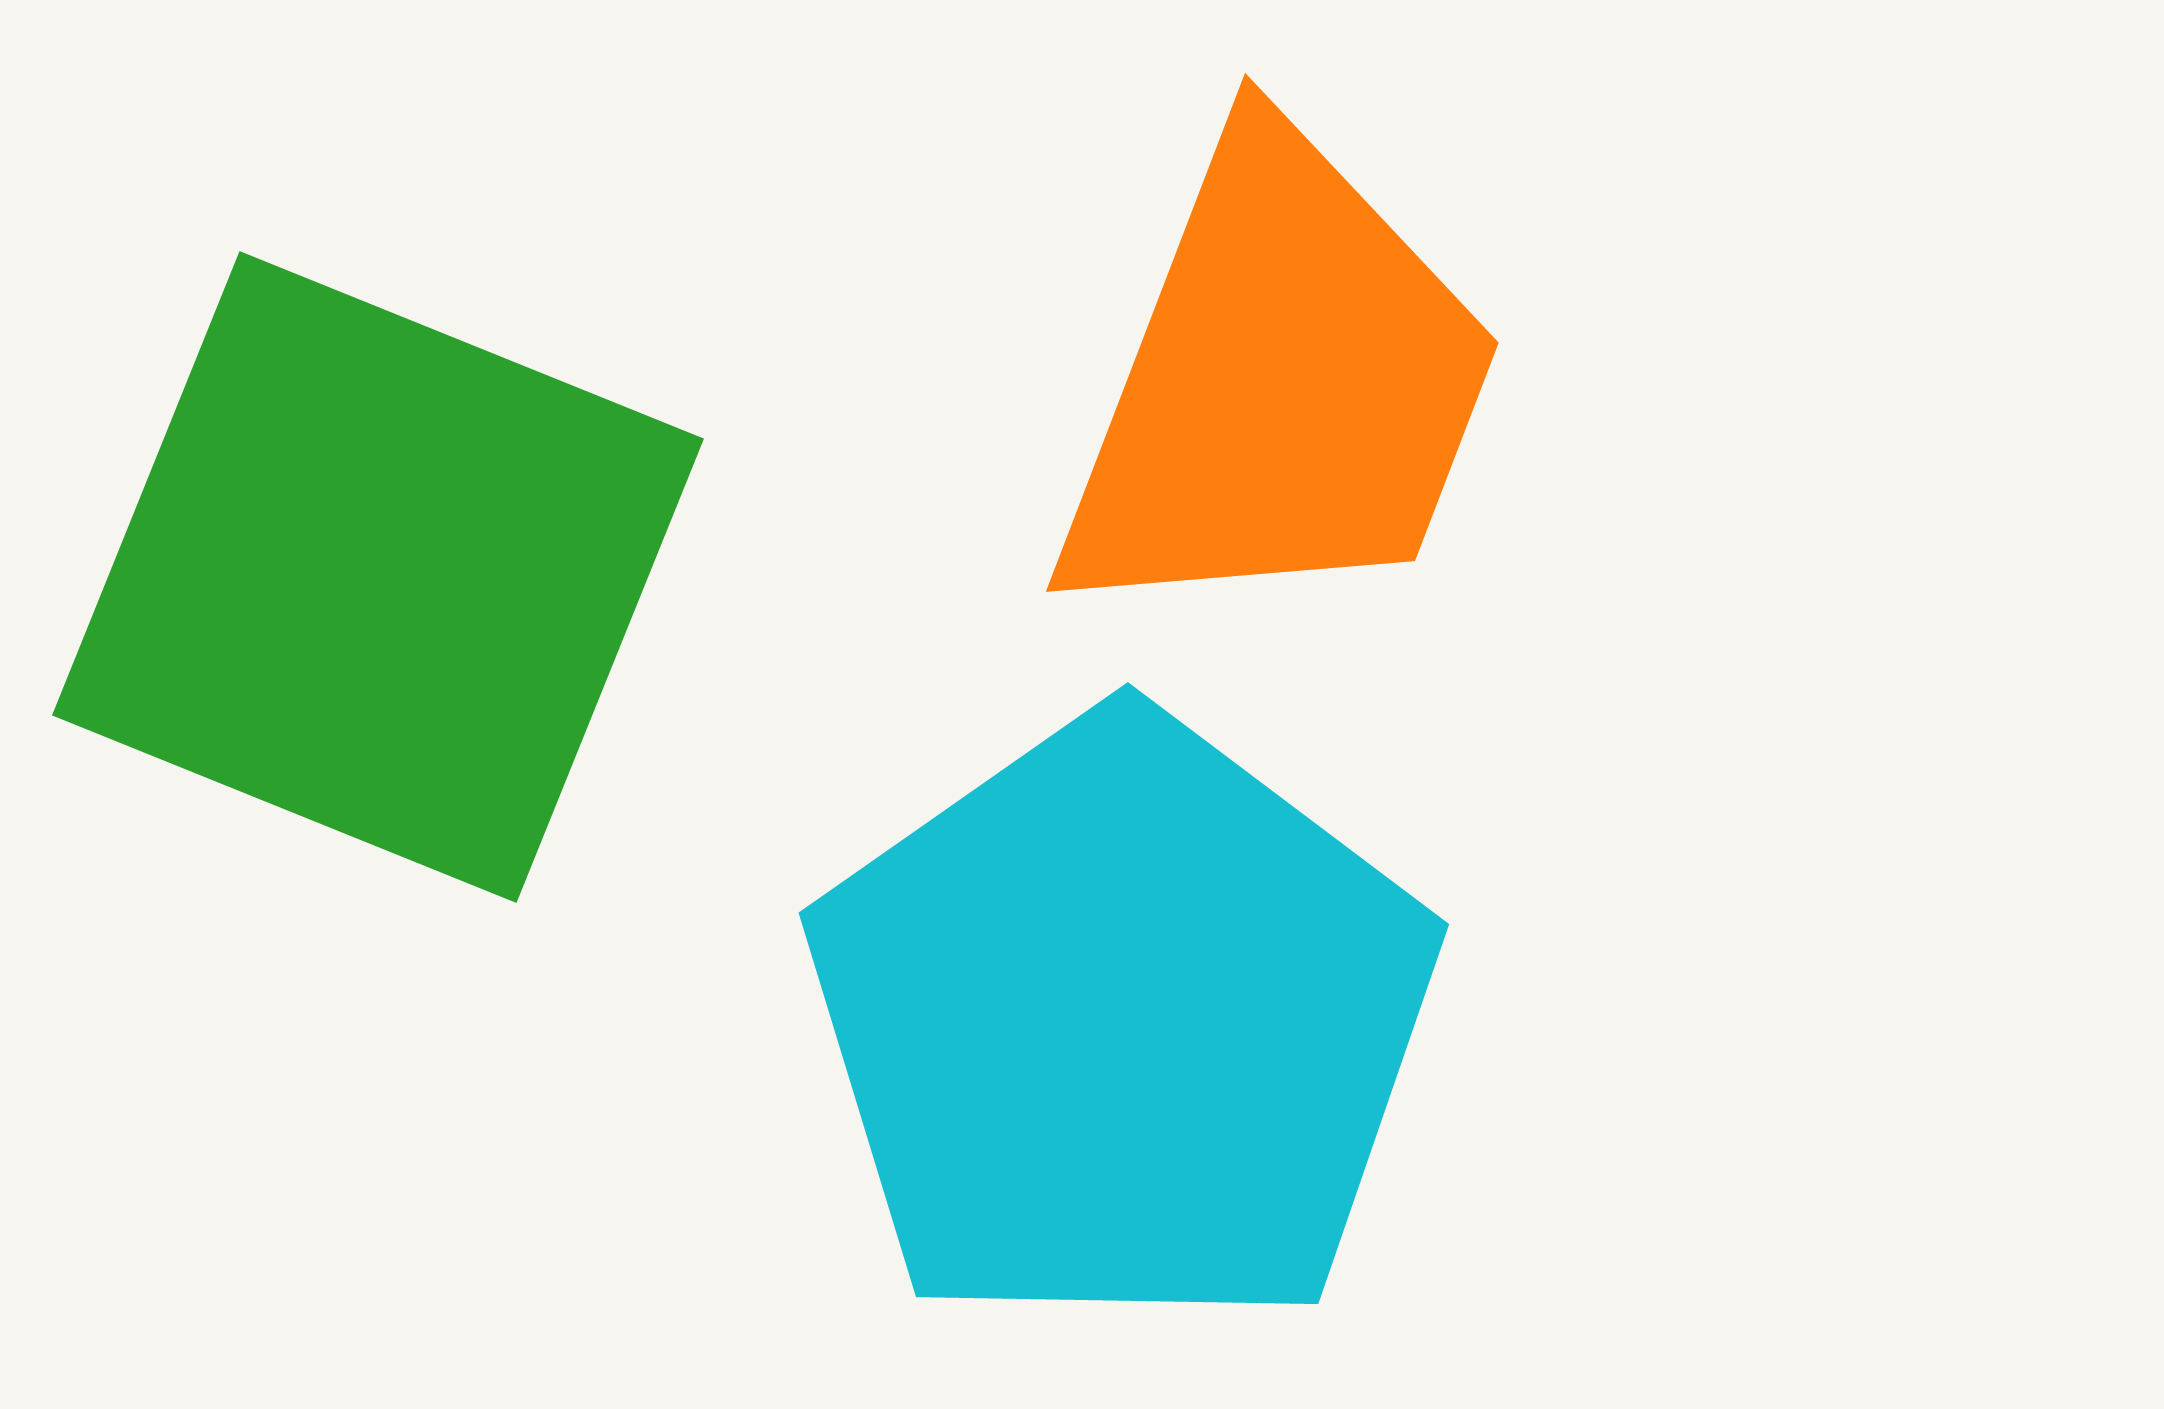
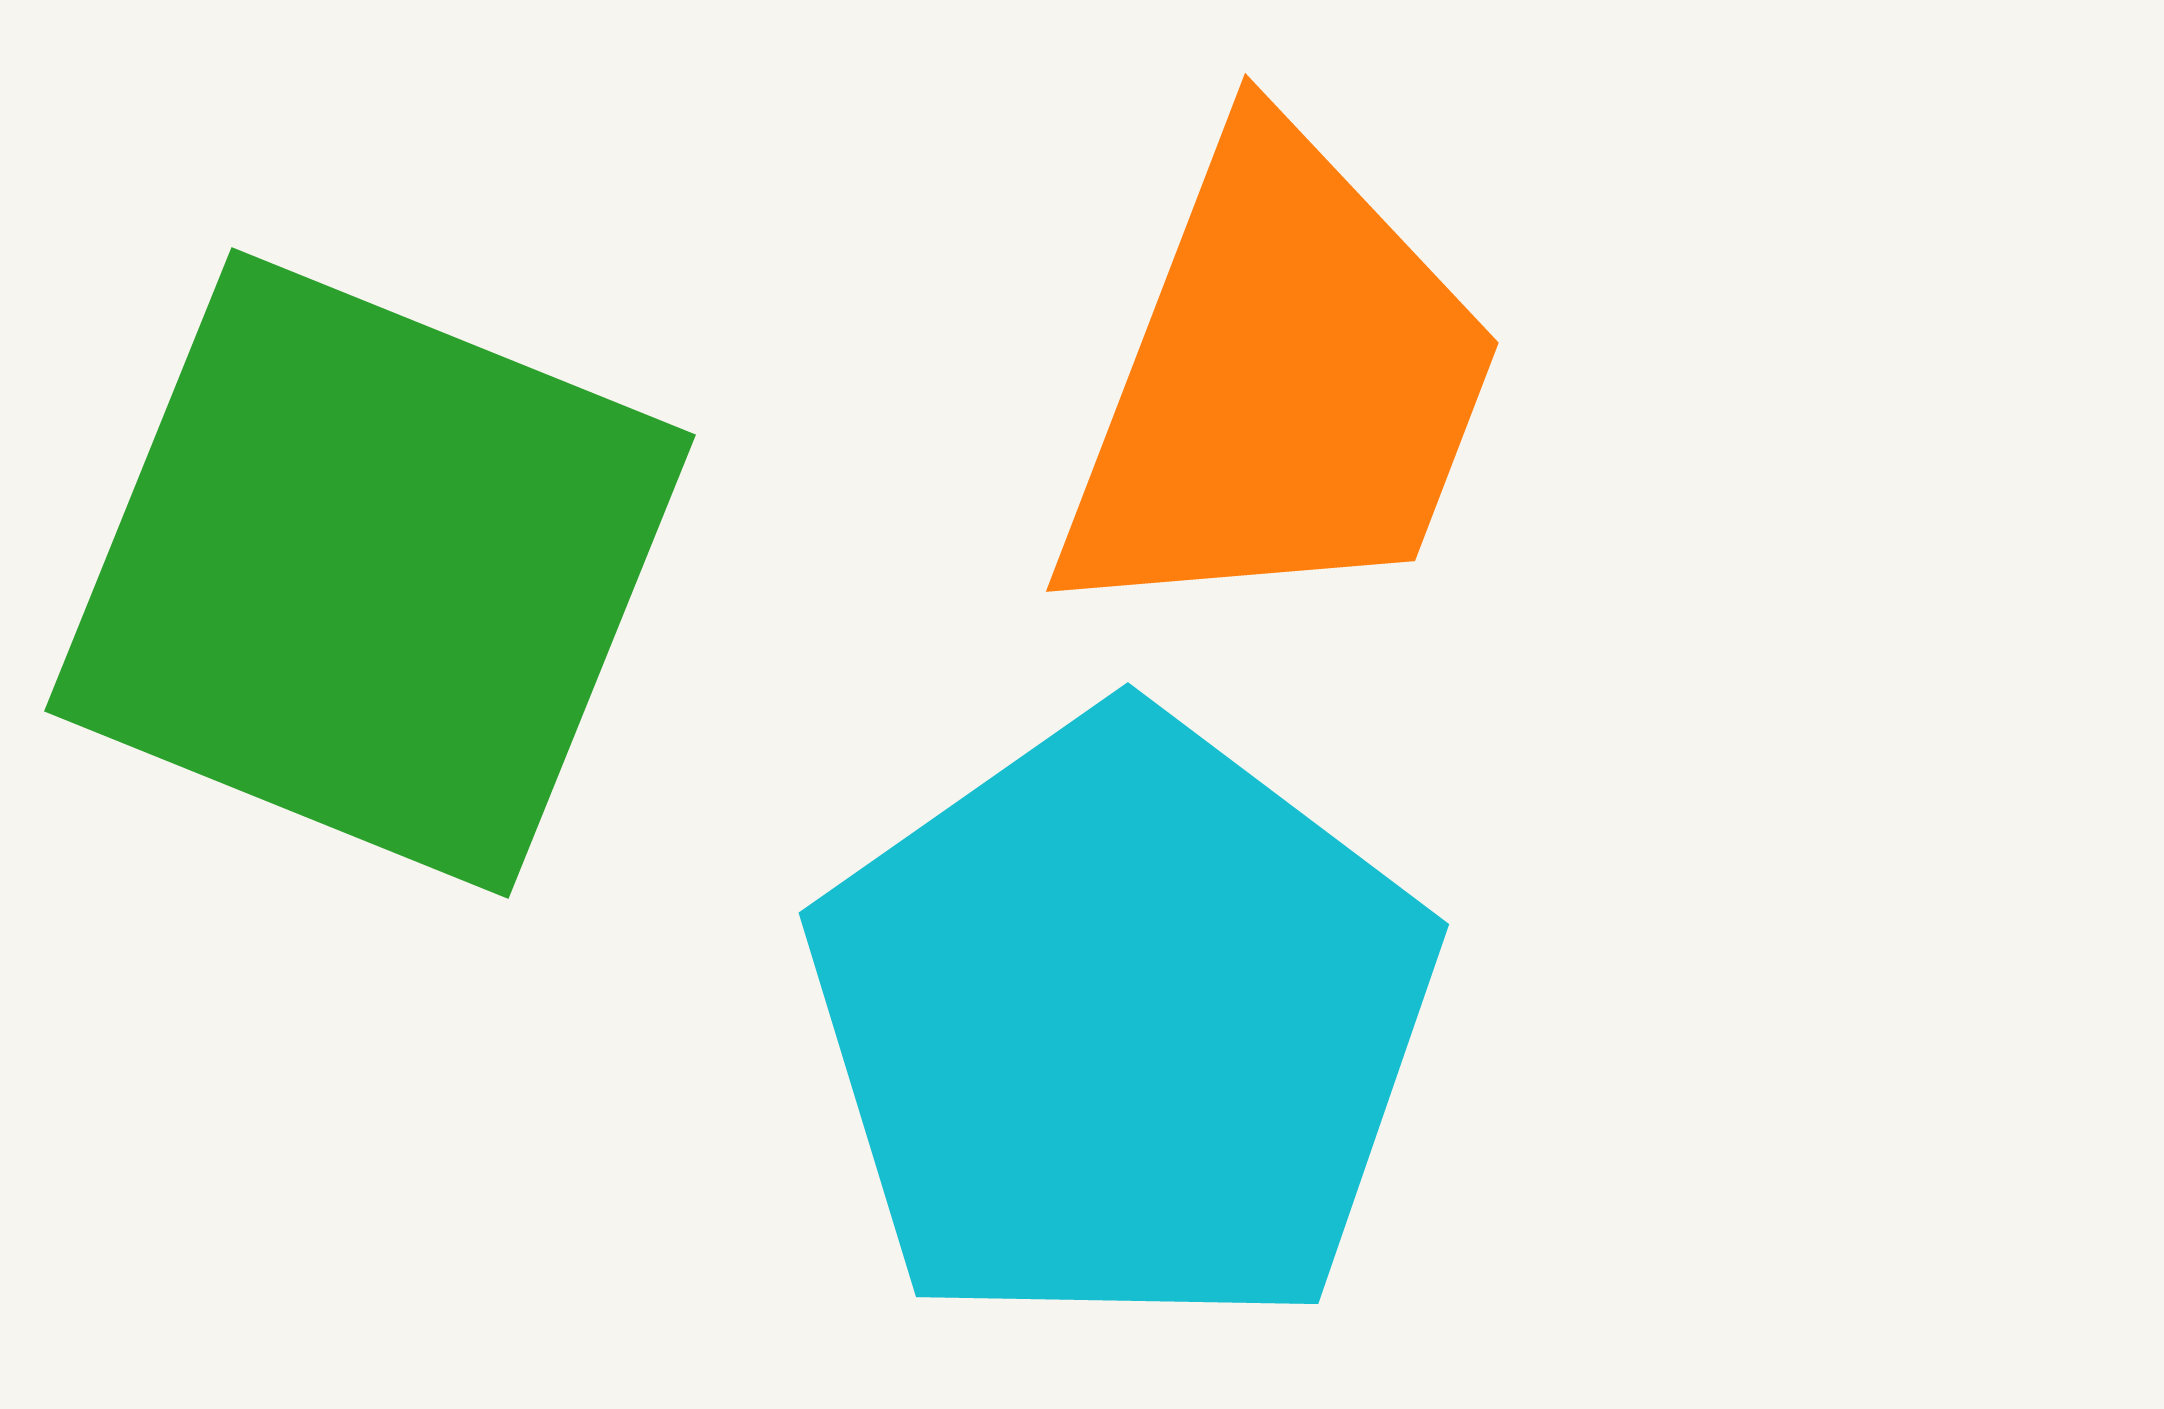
green square: moved 8 px left, 4 px up
